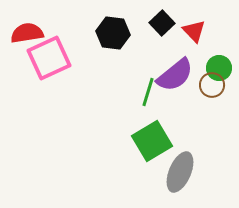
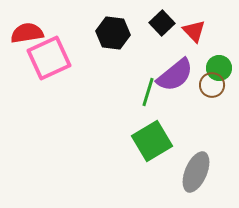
gray ellipse: moved 16 px right
